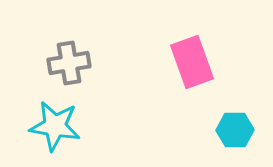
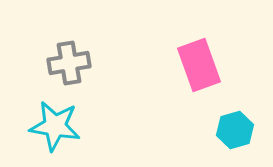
pink rectangle: moved 7 px right, 3 px down
cyan hexagon: rotated 15 degrees counterclockwise
